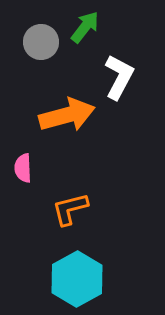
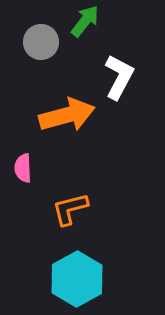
green arrow: moved 6 px up
